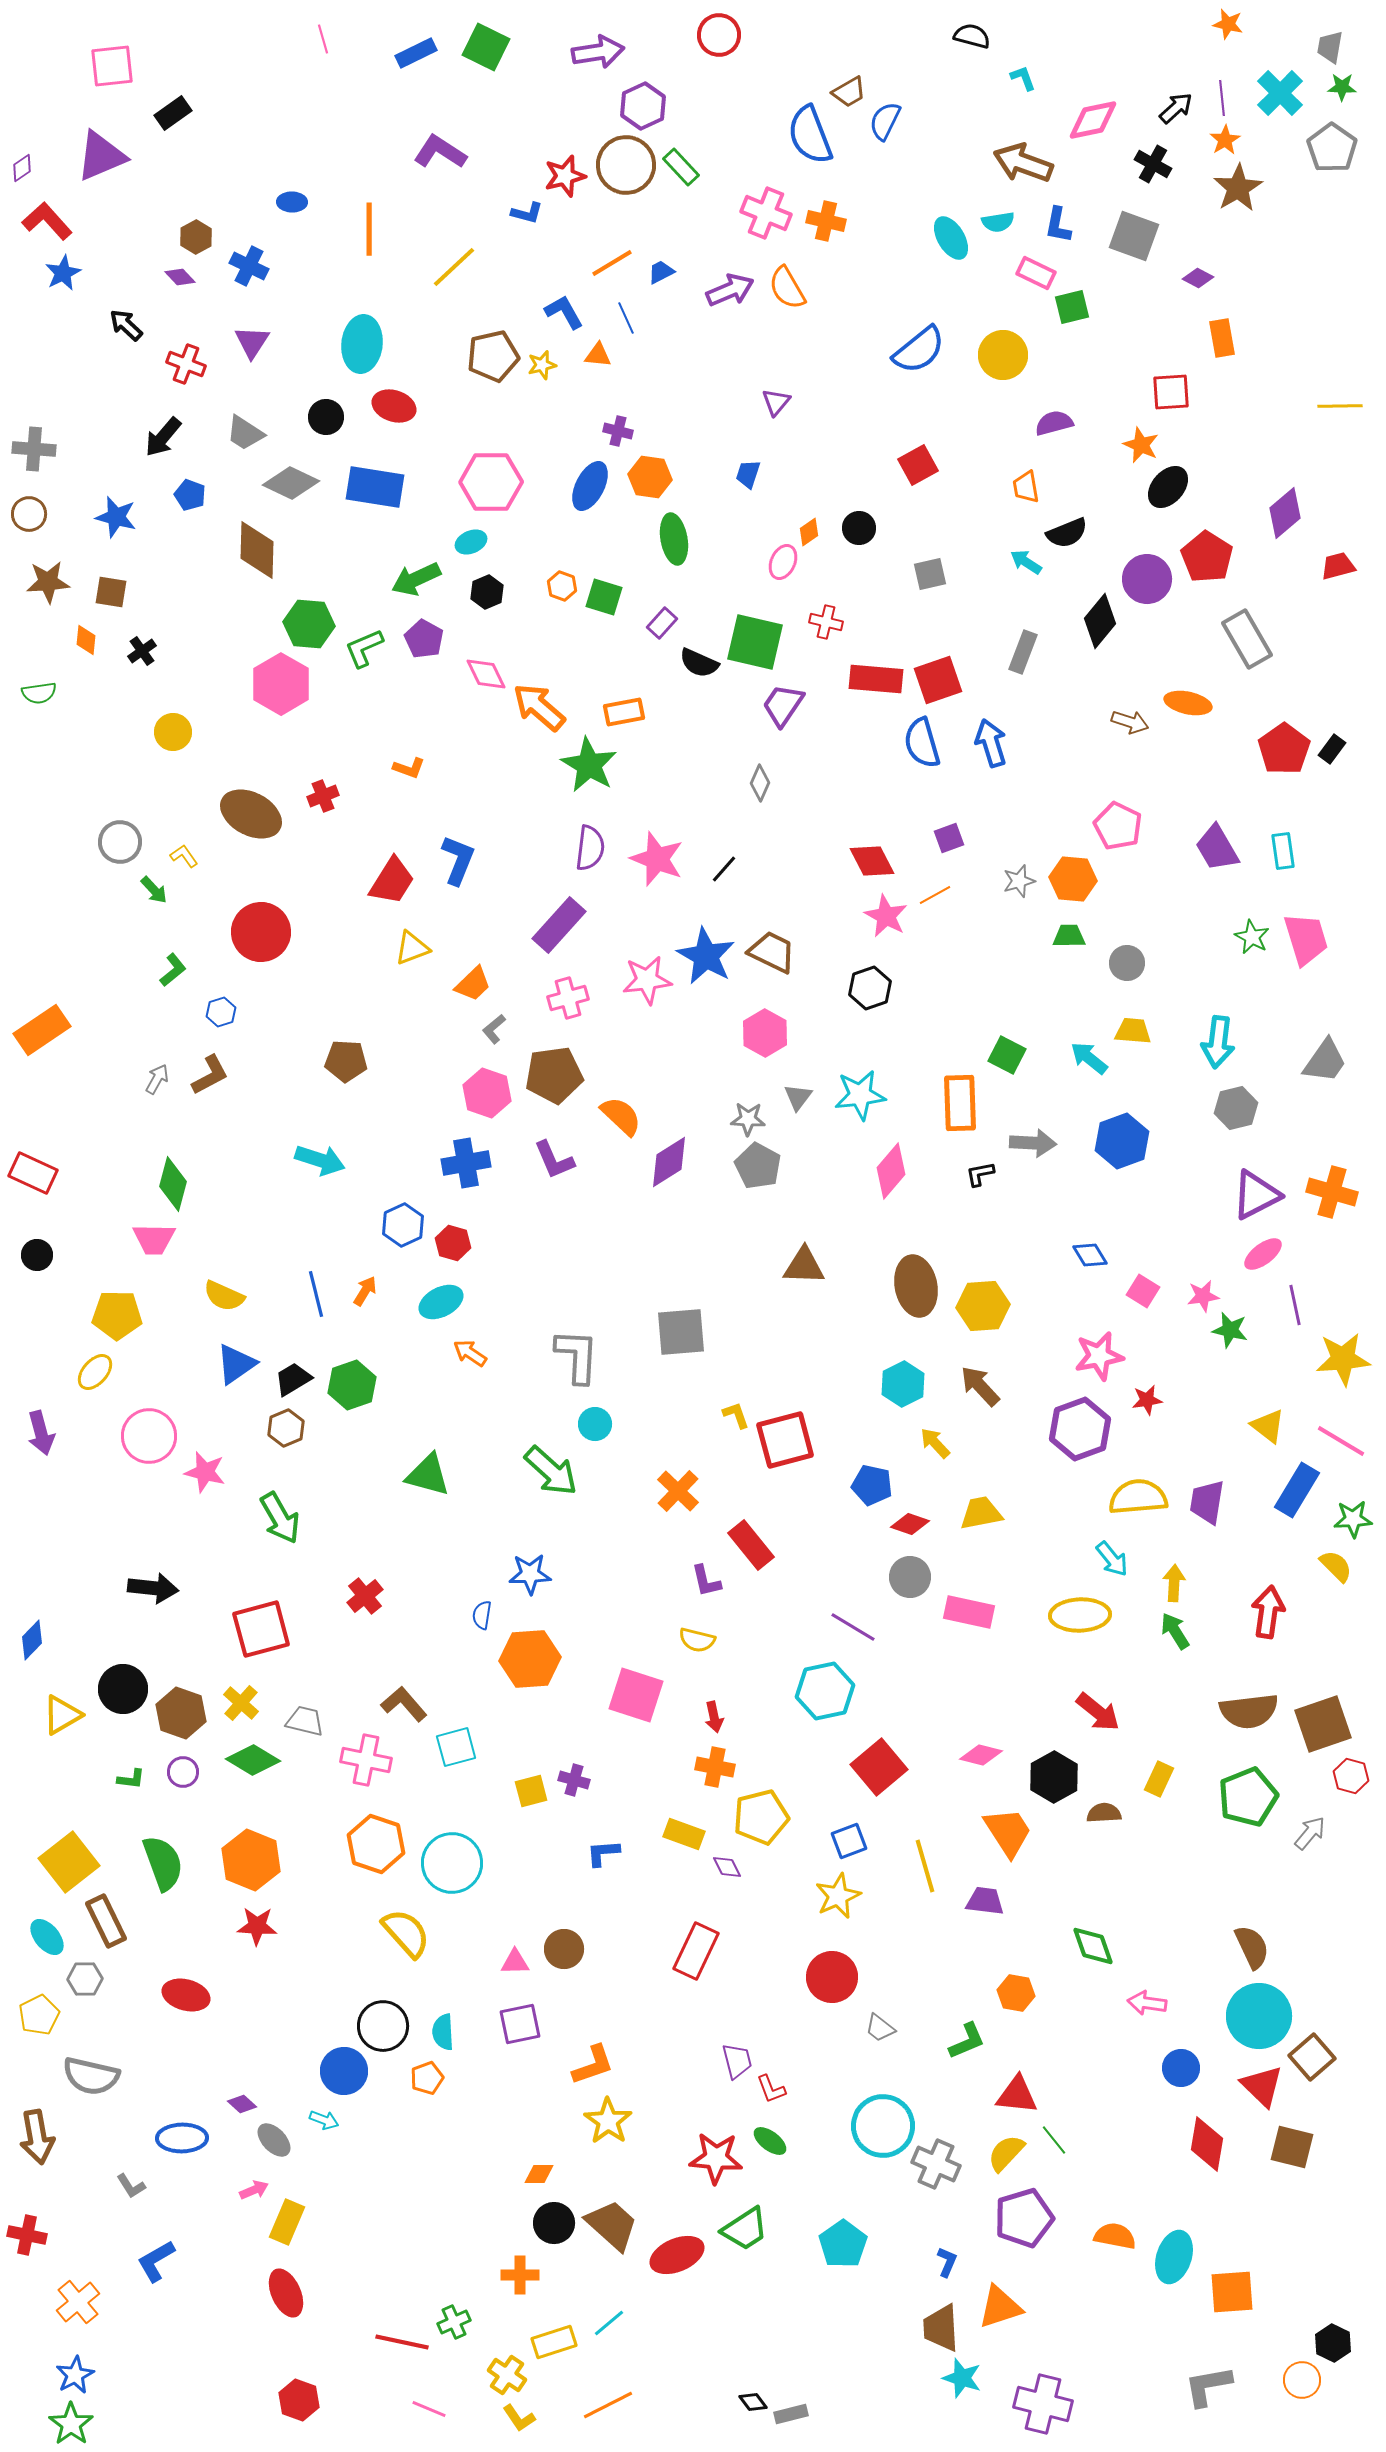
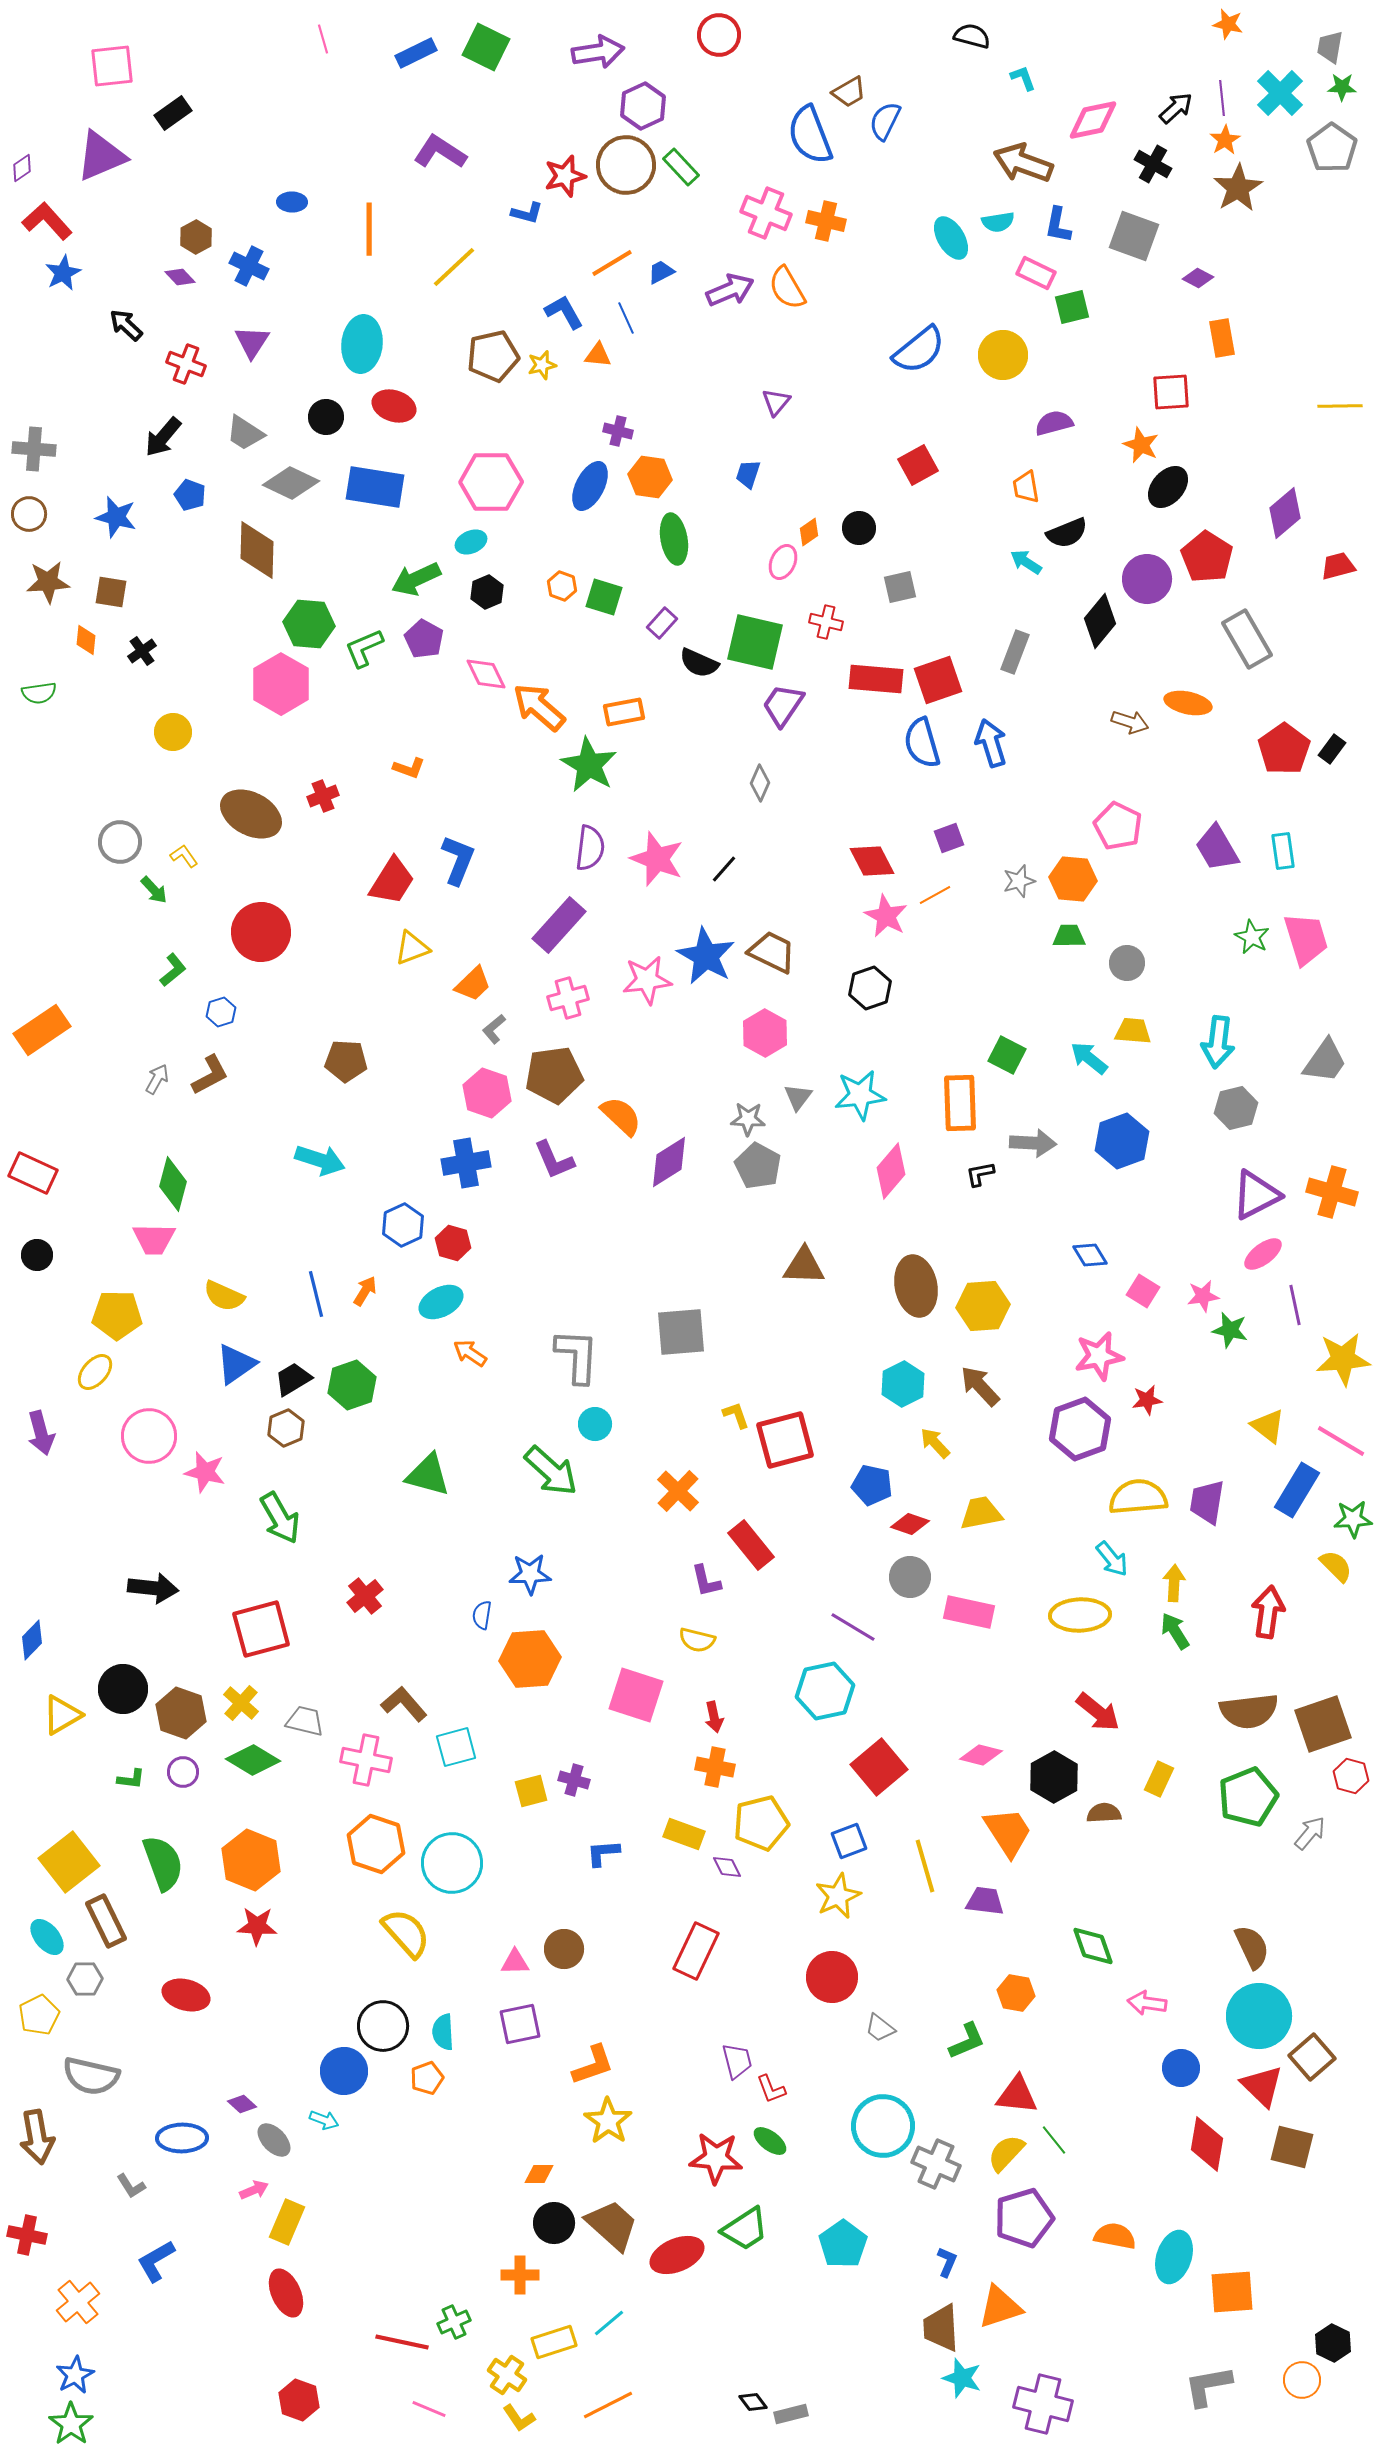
gray square at (930, 574): moved 30 px left, 13 px down
gray rectangle at (1023, 652): moved 8 px left
yellow pentagon at (761, 1817): moved 6 px down
